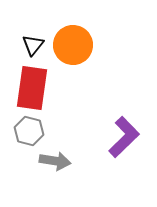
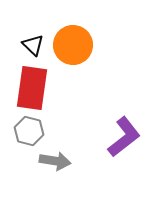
black triangle: rotated 25 degrees counterclockwise
purple L-shape: rotated 6 degrees clockwise
